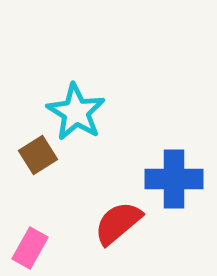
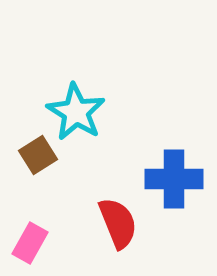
red semicircle: rotated 108 degrees clockwise
pink rectangle: moved 5 px up
